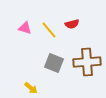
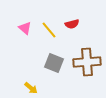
pink triangle: rotated 24 degrees clockwise
